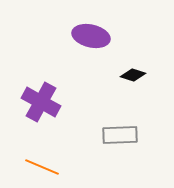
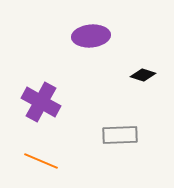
purple ellipse: rotated 18 degrees counterclockwise
black diamond: moved 10 px right
orange line: moved 1 px left, 6 px up
